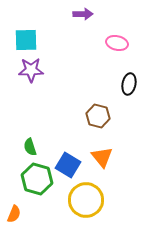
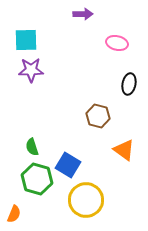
green semicircle: moved 2 px right
orange triangle: moved 22 px right, 7 px up; rotated 15 degrees counterclockwise
